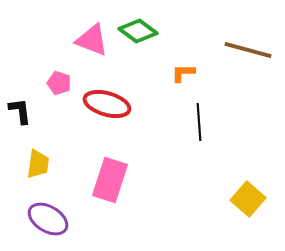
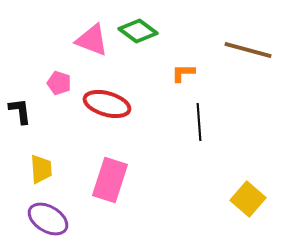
yellow trapezoid: moved 3 px right, 5 px down; rotated 12 degrees counterclockwise
